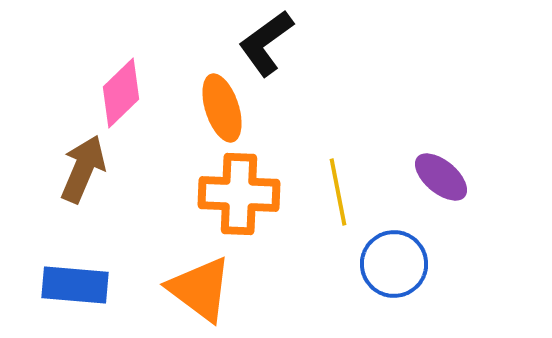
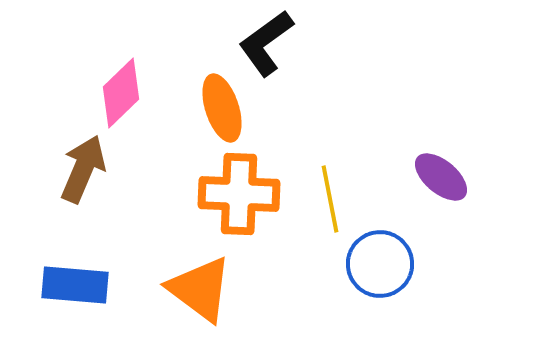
yellow line: moved 8 px left, 7 px down
blue circle: moved 14 px left
